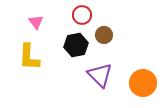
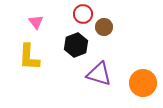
red circle: moved 1 px right, 1 px up
brown circle: moved 8 px up
black hexagon: rotated 10 degrees counterclockwise
purple triangle: moved 1 px left, 1 px up; rotated 28 degrees counterclockwise
